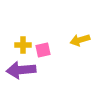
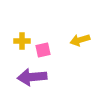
yellow cross: moved 1 px left, 4 px up
purple arrow: moved 11 px right, 7 px down
